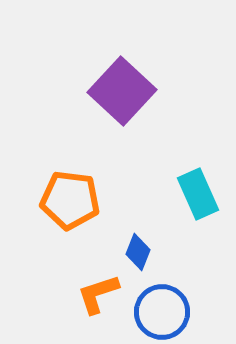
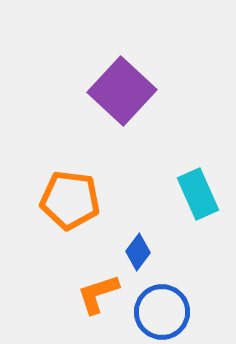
blue diamond: rotated 15 degrees clockwise
